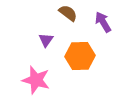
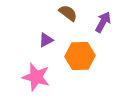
purple arrow: rotated 60 degrees clockwise
purple triangle: rotated 28 degrees clockwise
pink star: moved 3 px up
